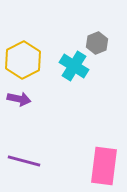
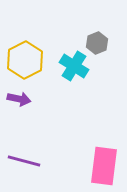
yellow hexagon: moved 2 px right
